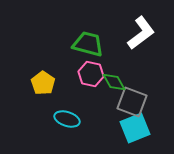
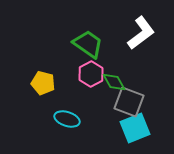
green trapezoid: rotated 20 degrees clockwise
pink hexagon: rotated 20 degrees clockwise
yellow pentagon: rotated 20 degrees counterclockwise
gray square: moved 3 px left
